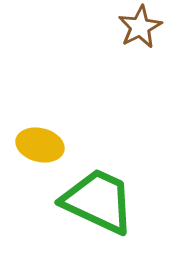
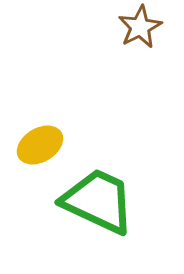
yellow ellipse: rotated 45 degrees counterclockwise
